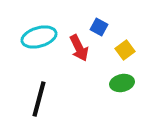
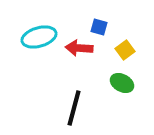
blue square: rotated 12 degrees counterclockwise
red arrow: rotated 120 degrees clockwise
green ellipse: rotated 40 degrees clockwise
black line: moved 35 px right, 9 px down
